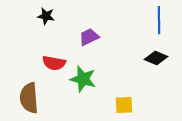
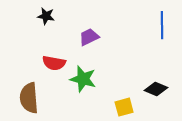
blue line: moved 3 px right, 5 px down
black diamond: moved 31 px down
yellow square: moved 2 px down; rotated 12 degrees counterclockwise
